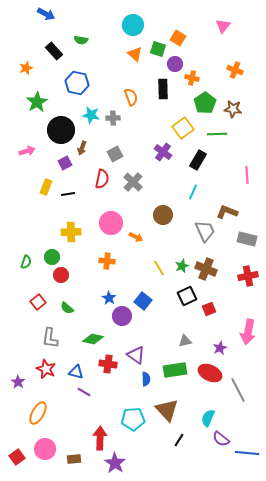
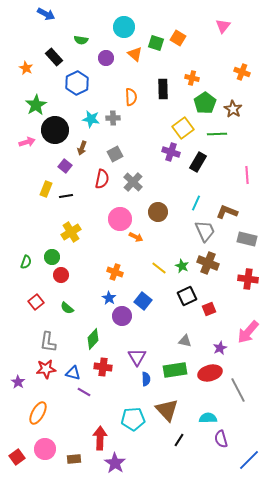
cyan circle at (133, 25): moved 9 px left, 2 px down
green square at (158, 49): moved 2 px left, 6 px up
black rectangle at (54, 51): moved 6 px down
purple circle at (175, 64): moved 69 px left, 6 px up
orange star at (26, 68): rotated 24 degrees counterclockwise
orange cross at (235, 70): moved 7 px right, 2 px down
blue hexagon at (77, 83): rotated 20 degrees clockwise
orange semicircle at (131, 97): rotated 18 degrees clockwise
green star at (37, 102): moved 1 px left, 3 px down
brown star at (233, 109): rotated 24 degrees clockwise
cyan star at (91, 115): moved 4 px down
black circle at (61, 130): moved 6 px left
pink arrow at (27, 151): moved 9 px up
purple cross at (163, 152): moved 8 px right; rotated 18 degrees counterclockwise
black rectangle at (198, 160): moved 2 px down
purple square at (65, 163): moved 3 px down; rotated 24 degrees counterclockwise
yellow rectangle at (46, 187): moved 2 px down
cyan line at (193, 192): moved 3 px right, 11 px down
black line at (68, 194): moved 2 px left, 2 px down
brown circle at (163, 215): moved 5 px left, 3 px up
pink circle at (111, 223): moved 9 px right, 4 px up
yellow cross at (71, 232): rotated 30 degrees counterclockwise
orange cross at (107, 261): moved 8 px right, 11 px down; rotated 14 degrees clockwise
green star at (182, 266): rotated 24 degrees counterclockwise
yellow line at (159, 268): rotated 21 degrees counterclockwise
brown cross at (206, 269): moved 2 px right, 6 px up
red cross at (248, 276): moved 3 px down; rotated 18 degrees clockwise
red square at (38, 302): moved 2 px left
pink arrow at (248, 332): rotated 30 degrees clockwise
gray L-shape at (50, 338): moved 2 px left, 4 px down
green diamond at (93, 339): rotated 60 degrees counterclockwise
gray triangle at (185, 341): rotated 24 degrees clockwise
purple triangle at (136, 355): moved 1 px right, 2 px down; rotated 24 degrees clockwise
red cross at (108, 364): moved 5 px left, 3 px down
red star at (46, 369): rotated 30 degrees counterclockwise
blue triangle at (76, 372): moved 3 px left, 1 px down
red ellipse at (210, 373): rotated 40 degrees counterclockwise
cyan semicircle at (208, 418): rotated 66 degrees clockwise
purple semicircle at (221, 439): rotated 36 degrees clockwise
blue line at (247, 453): moved 2 px right, 7 px down; rotated 50 degrees counterclockwise
